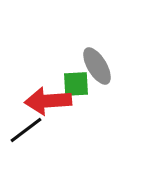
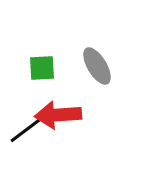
green square: moved 34 px left, 16 px up
red arrow: moved 10 px right, 14 px down
